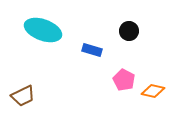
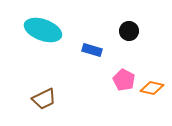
orange diamond: moved 1 px left, 3 px up
brown trapezoid: moved 21 px right, 3 px down
